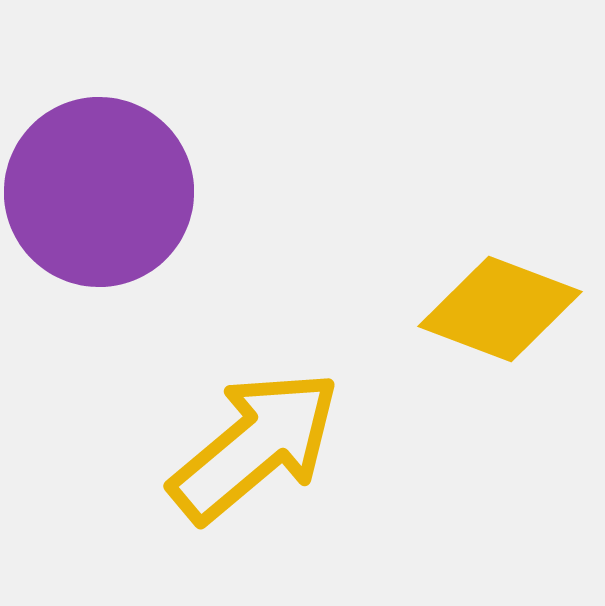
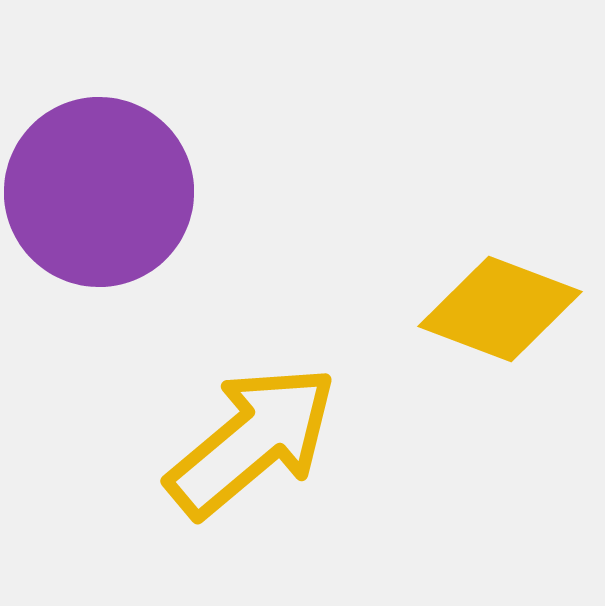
yellow arrow: moved 3 px left, 5 px up
